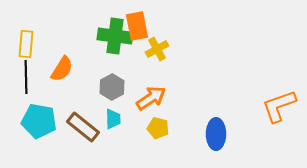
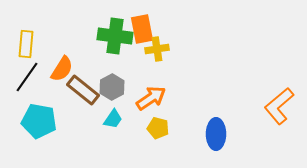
orange rectangle: moved 5 px right, 3 px down
yellow cross: rotated 20 degrees clockwise
black line: moved 1 px right; rotated 36 degrees clockwise
orange L-shape: rotated 21 degrees counterclockwise
cyan trapezoid: rotated 35 degrees clockwise
brown rectangle: moved 37 px up
